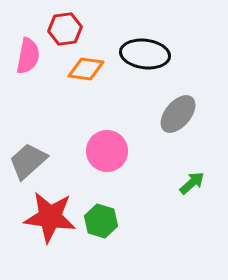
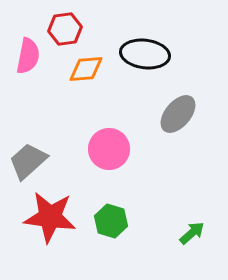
orange diamond: rotated 12 degrees counterclockwise
pink circle: moved 2 px right, 2 px up
green arrow: moved 50 px down
green hexagon: moved 10 px right
